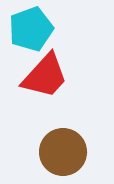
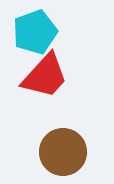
cyan pentagon: moved 4 px right, 3 px down
